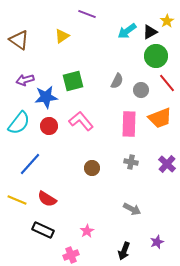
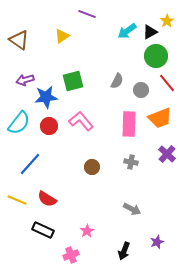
purple cross: moved 10 px up
brown circle: moved 1 px up
